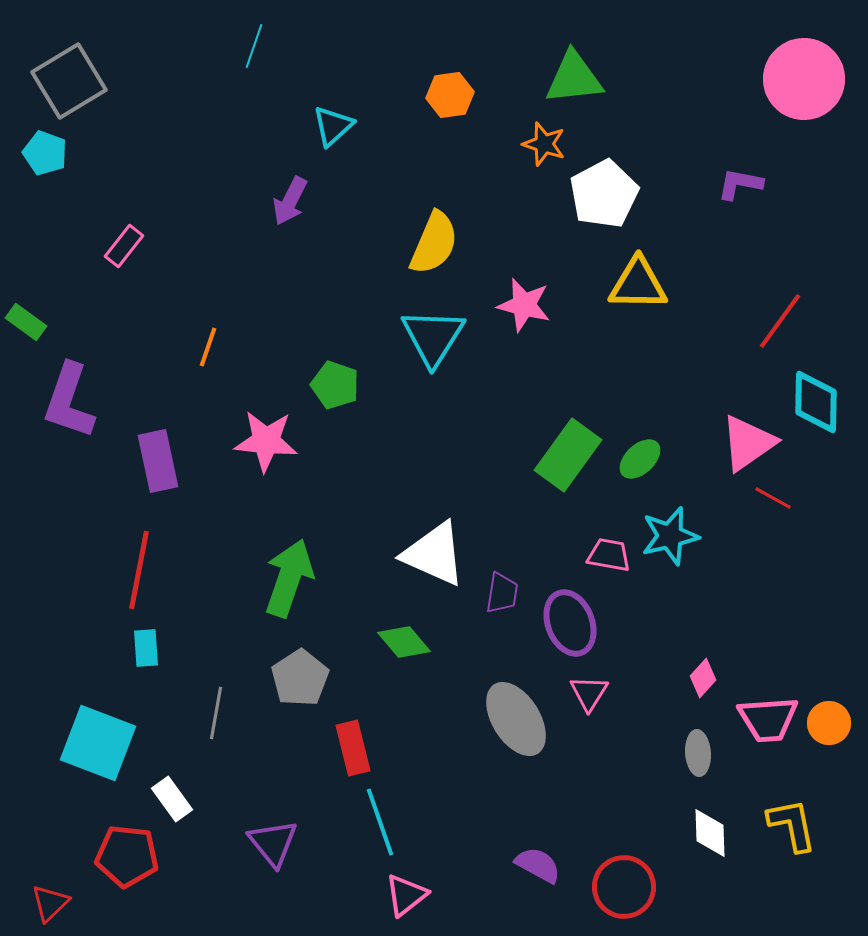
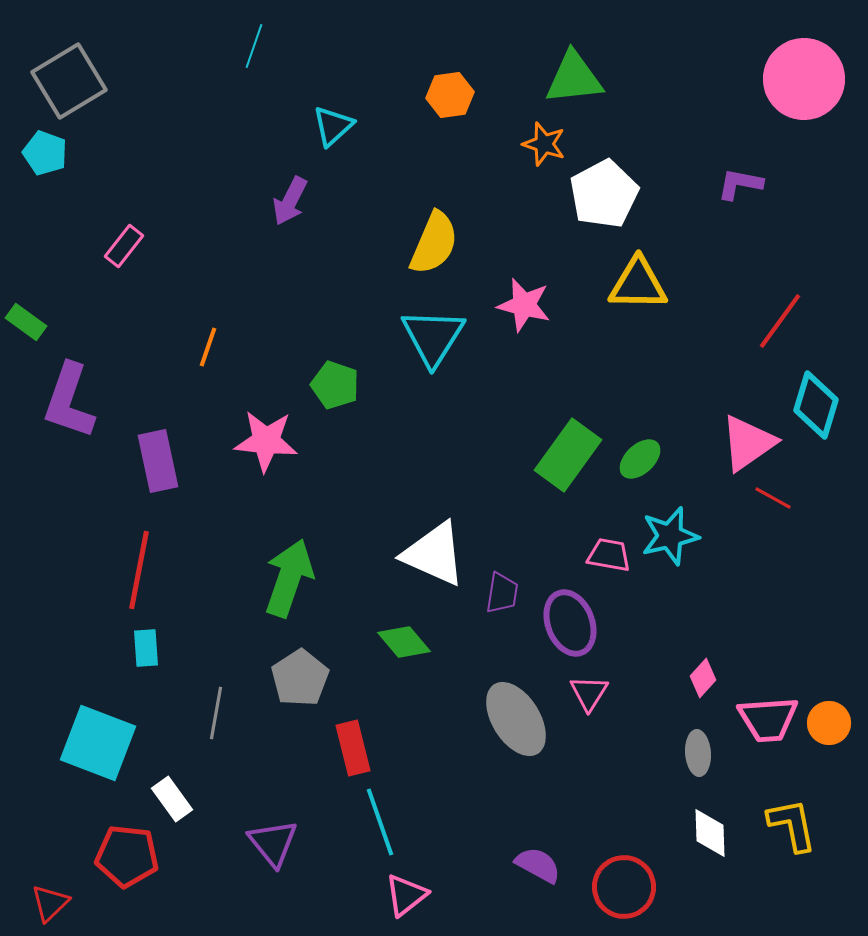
cyan diamond at (816, 402): moved 3 px down; rotated 16 degrees clockwise
